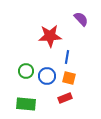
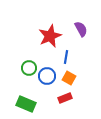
purple semicircle: moved 10 px down; rotated 14 degrees clockwise
red star: rotated 20 degrees counterclockwise
blue line: moved 1 px left
green circle: moved 3 px right, 3 px up
orange square: rotated 16 degrees clockwise
green rectangle: rotated 18 degrees clockwise
